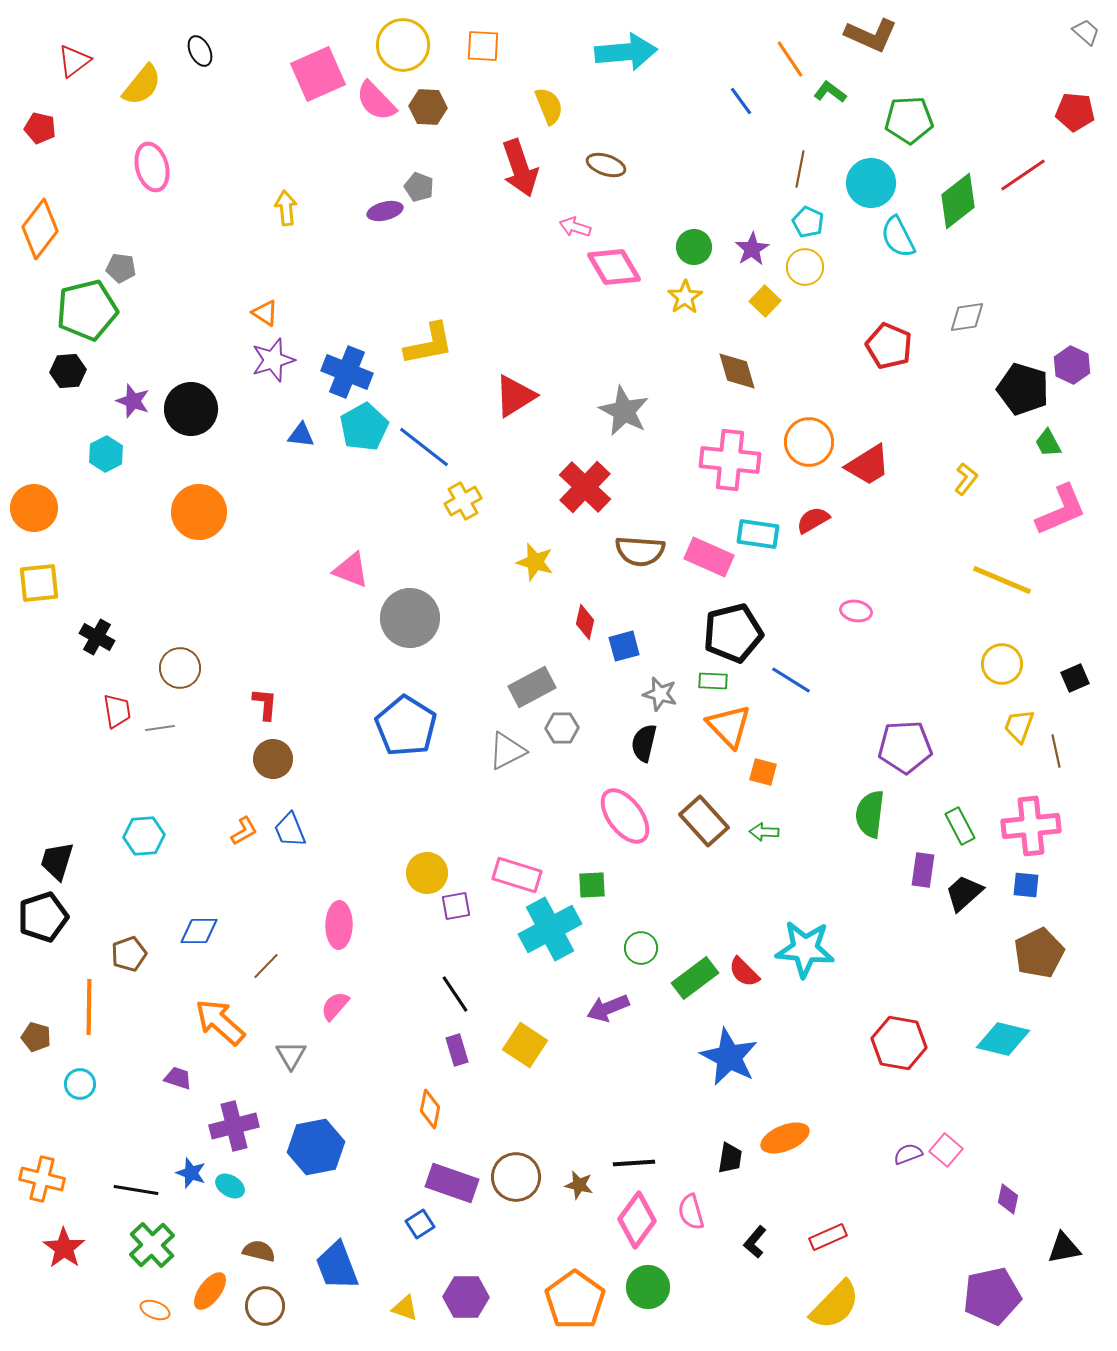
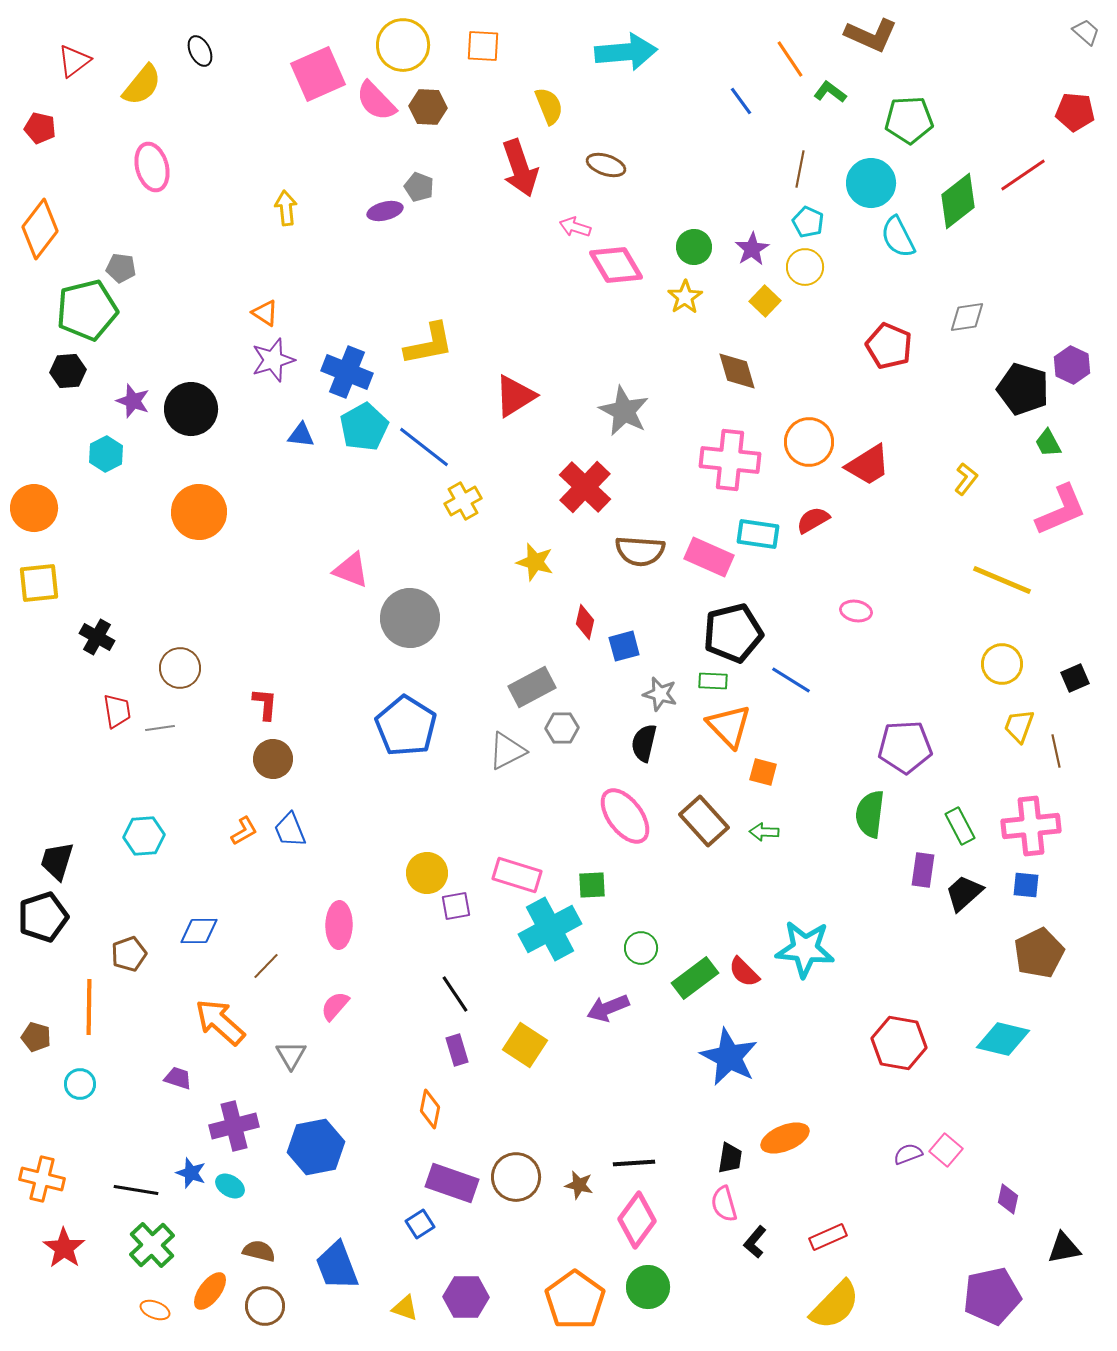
pink diamond at (614, 267): moved 2 px right, 2 px up
pink semicircle at (691, 1212): moved 33 px right, 8 px up
